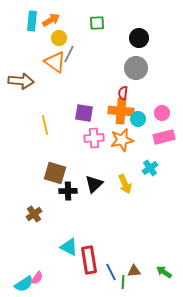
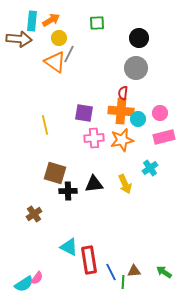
brown arrow: moved 2 px left, 42 px up
pink circle: moved 2 px left
black triangle: rotated 36 degrees clockwise
